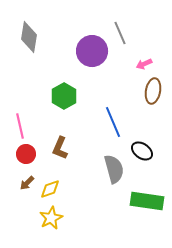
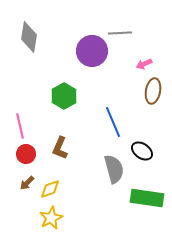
gray line: rotated 70 degrees counterclockwise
green rectangle: moved 3 px up
